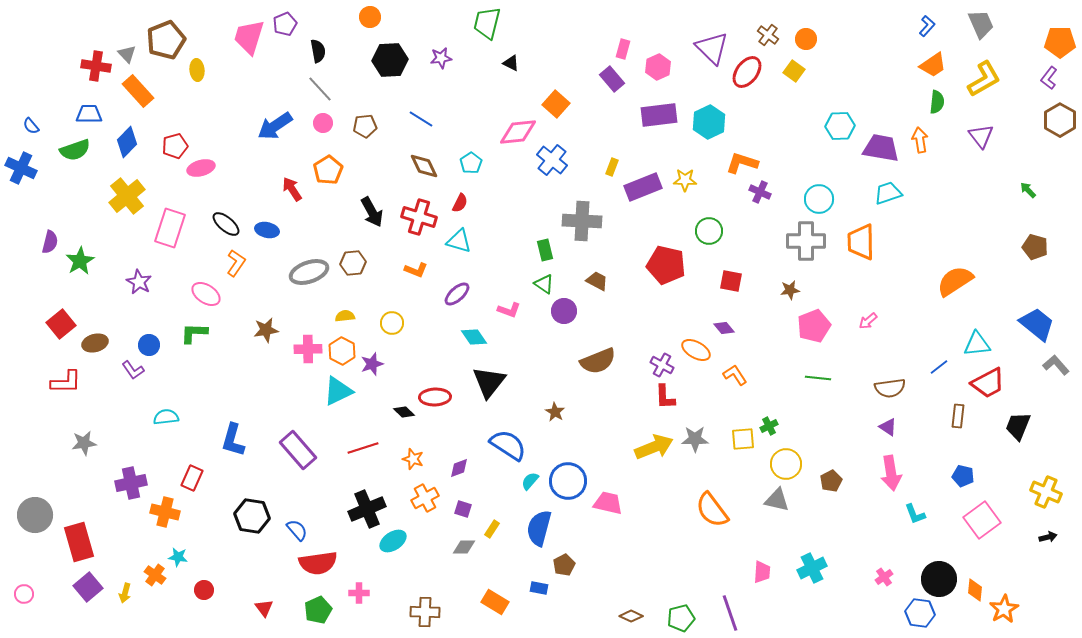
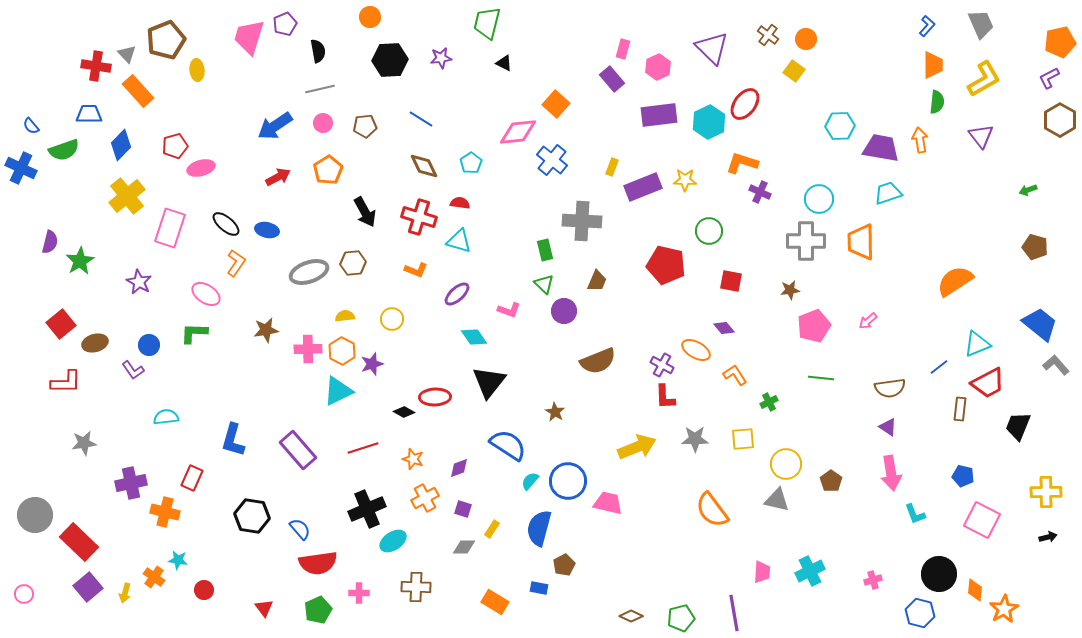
orange pentagon at (1060, 42): rotated 12 degrees counterclockwise
black triangle at (511, 63): moved 7 px left
orange trapezoid at (933, 65): rotated 56 degrees counterclockwise
red ellipse at (747, 72): moved 2 px left, 32 px down
purple L-shape at (1049, 78): rotated 25 degrees clockwise
gray line at (320, 89): rotated 60 degrees counterclockwise
blue diamond at (127, 142): moved 6 px left, 3 px down
green semicircle at (75, 150): moved 11 px left
red arrow at (292, 189): moved 14 px left, 12 px up; rotated 95 degrees clockwise
green arrow at (1028, 190): rotated 66 degrees counterclockwise
red semicircle at (460, 203): rotated 108 degrees counterclockwise
black arrow at (372, 212): moved 7 px left
brown trapezoid at (597, 281): rotated 85 degrees clockwise
green triangle at (544, 284): rotated 10 degrees clockwise
yellow circle at (392, 323): moved 4 px up
blue trapezoid at (1037, 324): moved 3 px right
cyan triangle at (977, 344): rotated 16 degrees counterclockwise
green line at (818, 378): moved 3 px right
black diamond at (404, 412): rotated 15 degrees counterclockwise
brown rectangle at (958, 416): moved 2 px right, 7 px up
green cross at (769, 426): moved 24 px up
yellow arrow at (654, 447): moved 17 px left
brown pentagon at (831, 481): rotated 10 degrees counterclockwise
yellow cross at (1046, 492): rotated 24 degrees counterclockwise
pink square at (982, 520): rotated 27 degrees counterclockwise
blue semicircle at (297, 530): moved 3 px right, 1 px up
red rectangle at (79, 542): rotated 30 degrees counterclockwise
cyan star at (178, 557): moved 3 px down
cyan cross at (812, 568): moved 2 px left, 3 px down
orange cross at (155, 575): moved 1 px left, 2 px down
pink cross at (884, 577): moved 11 px left, 3 px down; rotated 18 degrees clockwise
black circle at (939, 579): moved 5 px up
brown cross at (425, 612): moved 9 px left, 25 px up
purple line at (730, 613): moved 4 px right; rotated 9 degrees clockwise
blue hexagon at (920, 613): rotated 8 degrees clockwise
